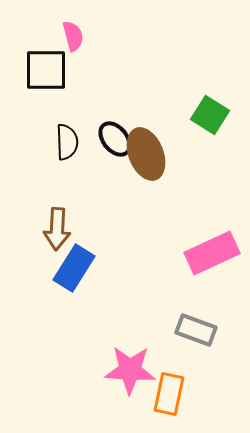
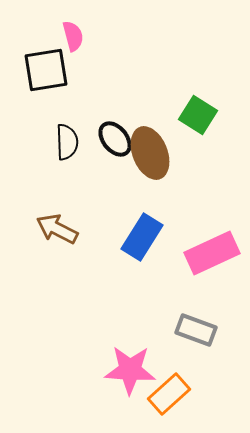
black square: rotated 9 degrees counterclockwise
green square: moved 12 px left
brown ellipse: moved 4 px right, 1 px up
brown arrow: rotated 114 degrees clockwise
blue rectangle: moved 68 px right, 31 px up
orange rectangle: rotated 36 degrees clockwise
